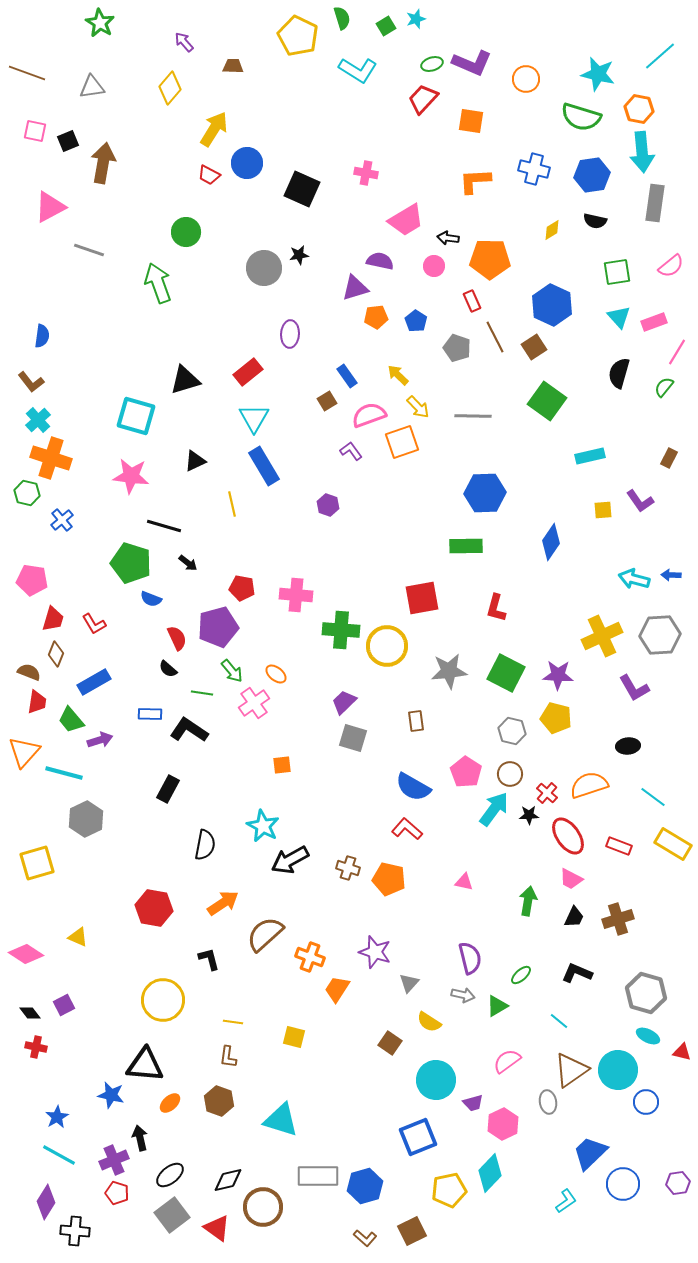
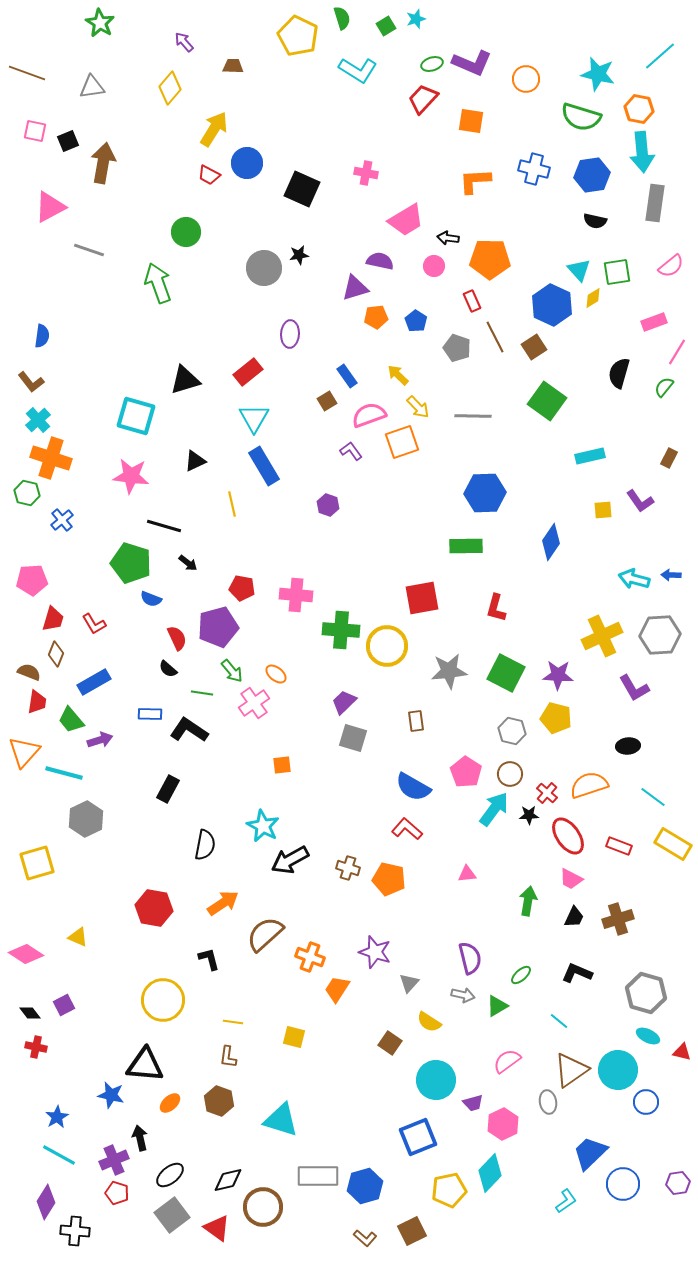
yellow diamond at (552, 230): moved 41 px right, 68 px down
cyan triangle at (619, 317): moved 40 px left, 47 px up
pink pentagon at (32, 580): rotated 12 degrees counterclockwise
pink triangle at (464, 882): moved 3 px right, 8 px up; rotated 18 degrees counterclockwise
